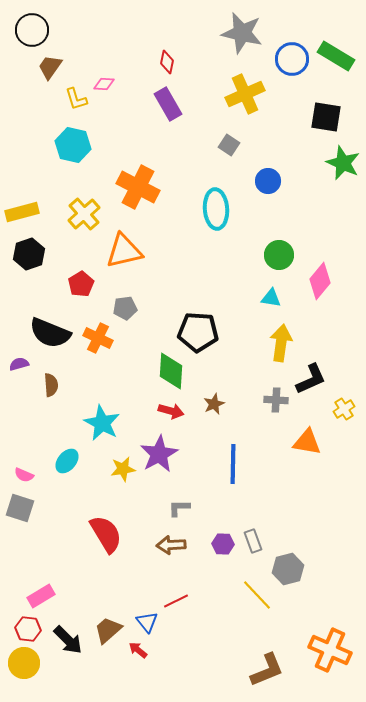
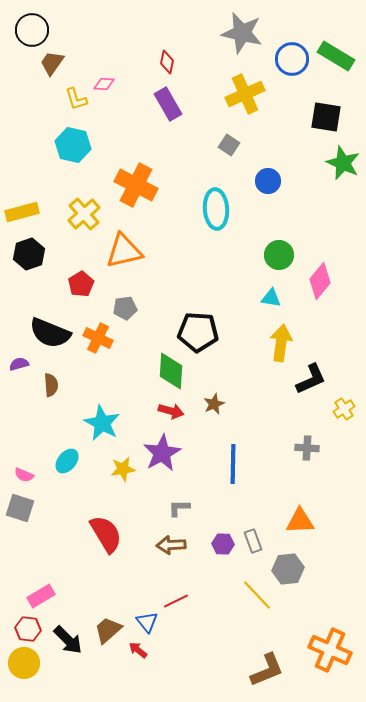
brown trapezoid at (50, 67): moved 2 px right, 4 px up
orange cross at (138, 187): moved 2 px left, 2 px up
gray cross at (276, 400): moved 31 px right, 48 px down
orange triangle at (307, 442): moved 7 px left, 79 px down; rotated 12 degrees counterclockwise
purple star at (159, 454): moved 3 px right, 1 px up
gray hexagon at (288, 569): rotated 8 degrees clockwise
